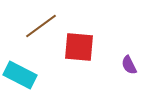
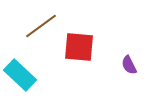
cyan rectangle: rotated 16 degrees clockwise
